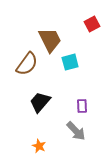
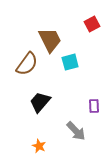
purple rectangle: moved 12 px right
